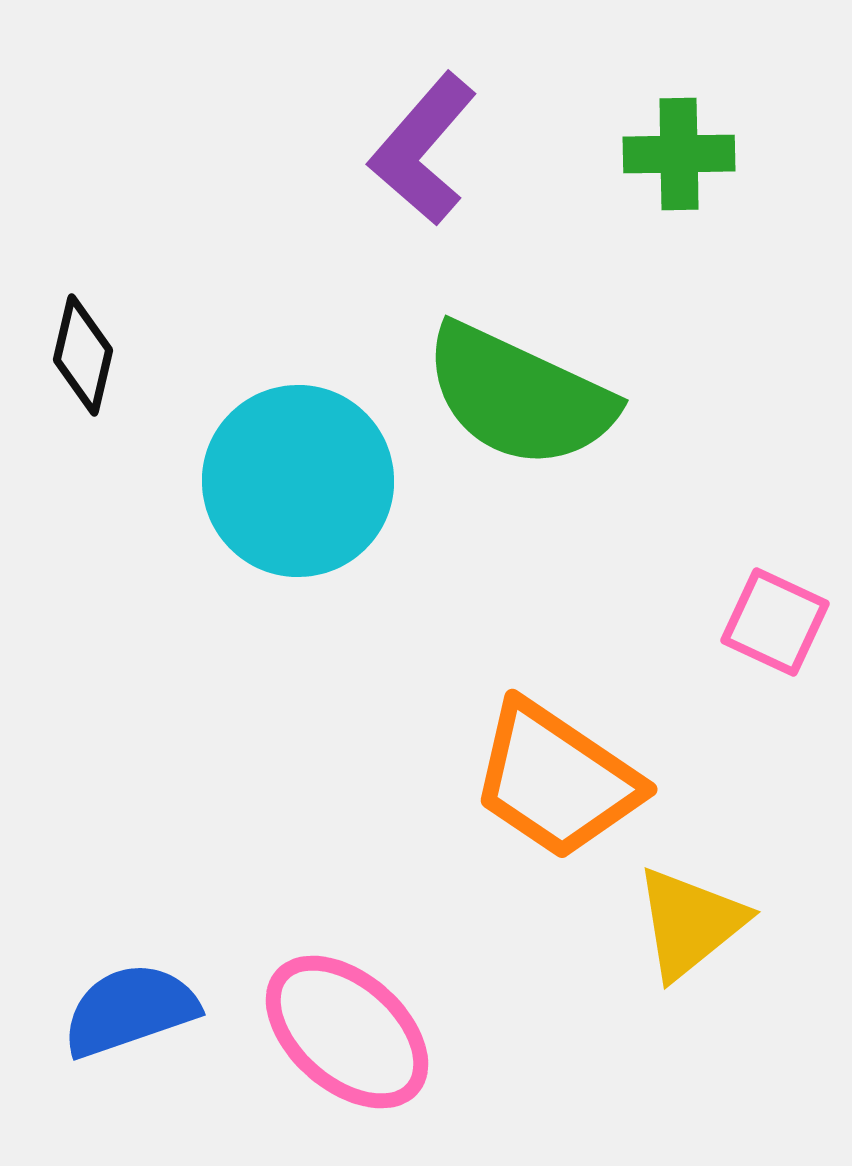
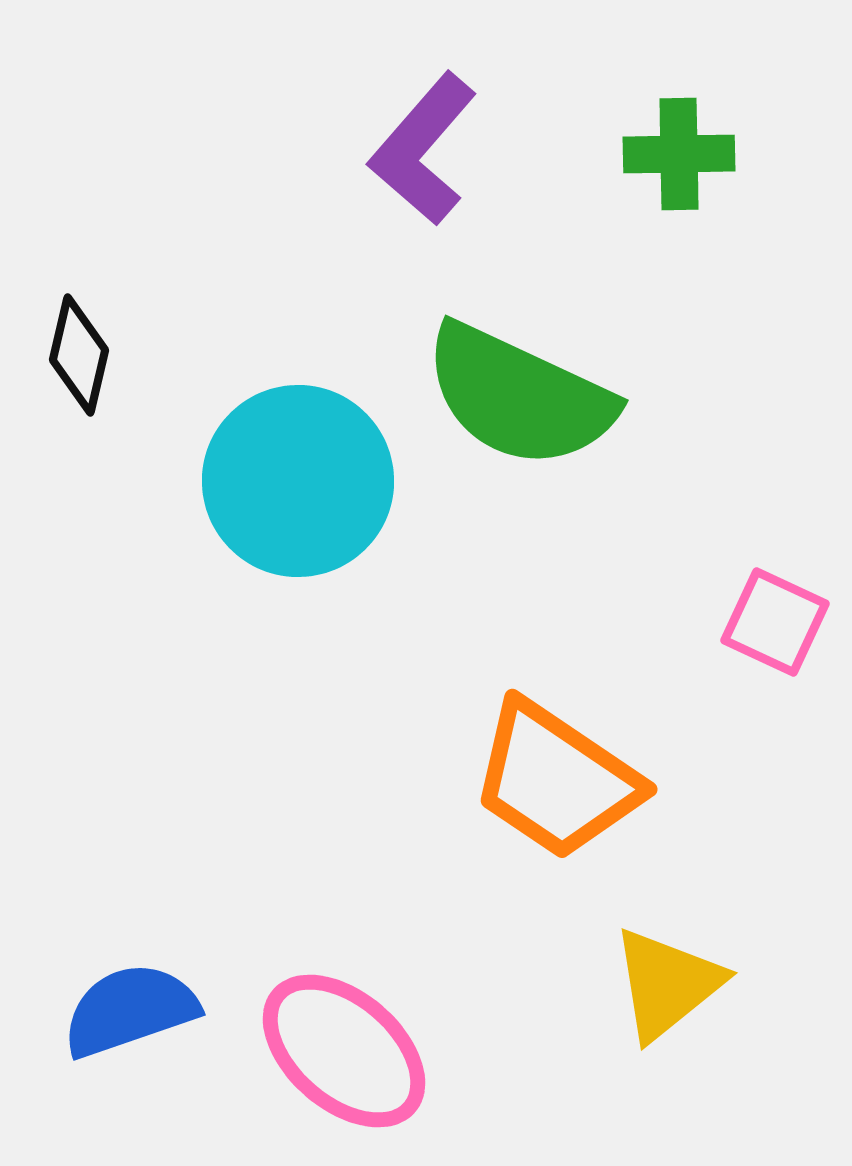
black diamond: moved 4 px left
yellow triangle: moved 23 px left, 61 px down
pink ellipse: moved 3 px left, 19 px down
